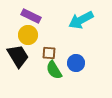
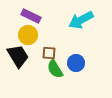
green semicircle: moved 1 px right, 1 px up
